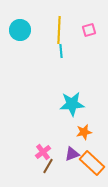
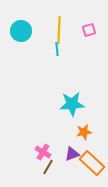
cyan circle: moved 1 px right, 1 px down
cyan line: moved 4 px left, 2 px up
pink cross: rotated 21 degrees counterclockwise
brown line: moved 1 px down
